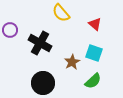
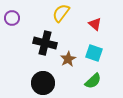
yellow semicircle: rotated 78 degrees clockwise
purple circle: moved 2 px right, 12 px up
black cross: moved 5 px right; rotated 15 degrees counterclockwise
brown star: moved 4 px left, 3 px up
